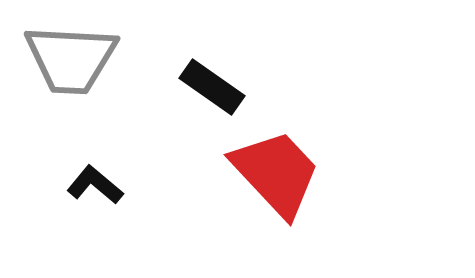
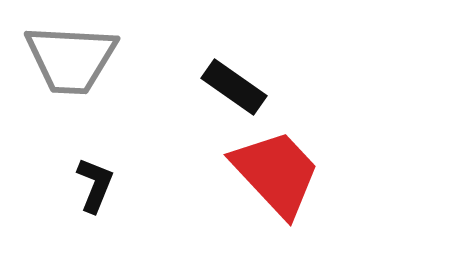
black rectangle: moved 22 px right
black L-shape: rotated 72 degrees clockwise
